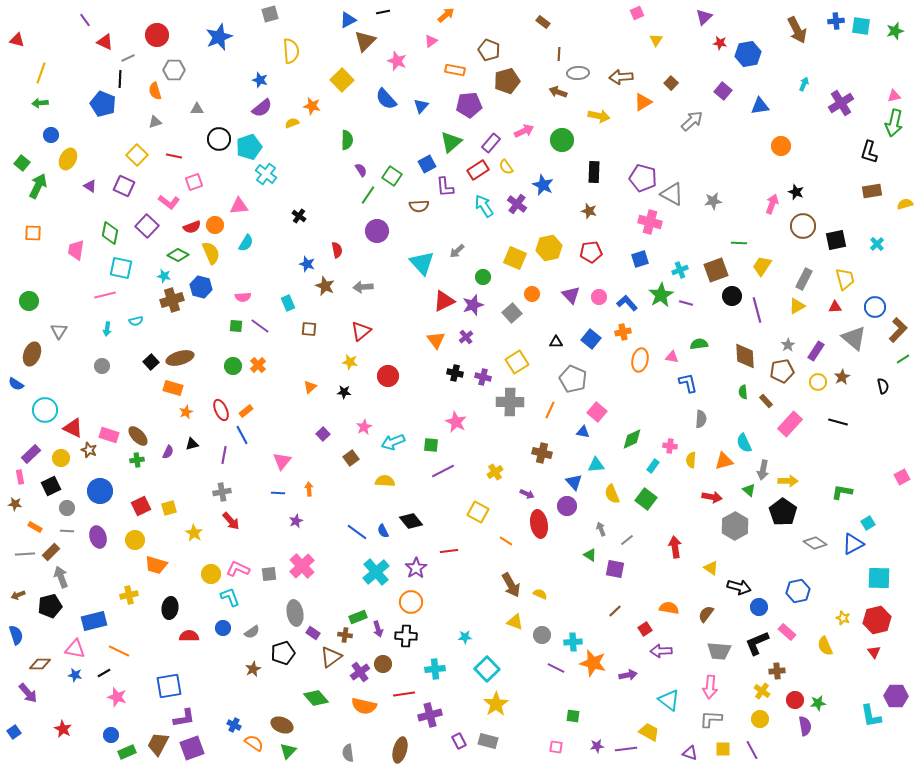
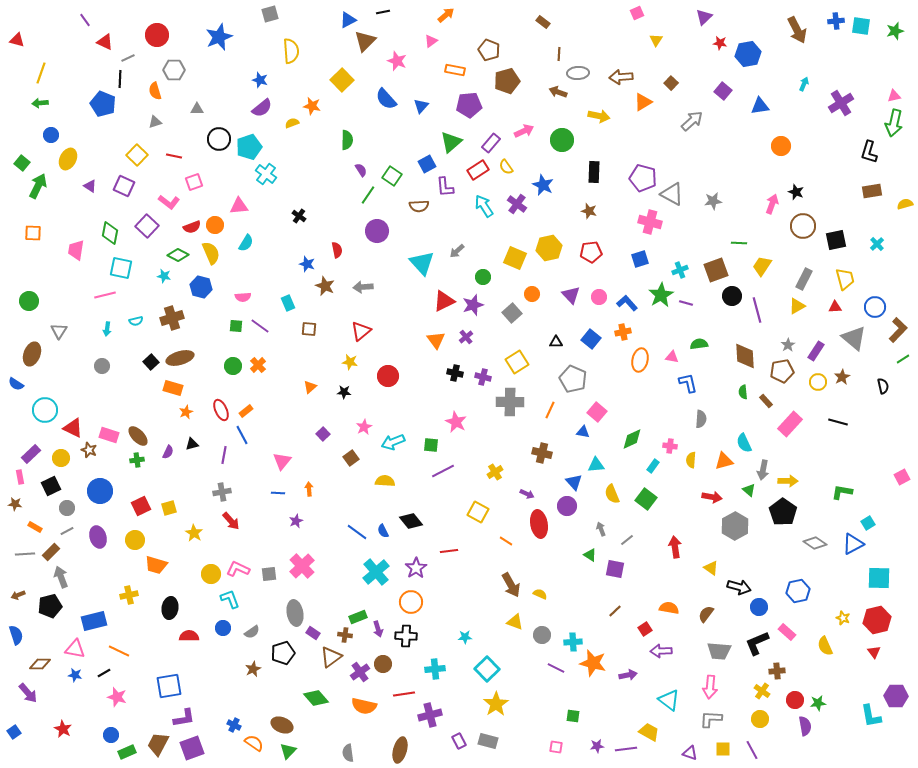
brown cross at (172, 300): moved 18 px down
gray line at (67, 531): rotated 32 degrees counterclockwise
cyan L-shape at (230, 597): moved 2 px down
